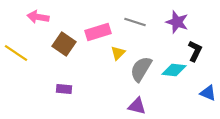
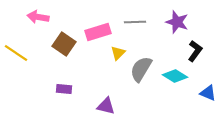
gray line: rotated 20 degrees counterclockwise
black L-shape: rotated 10 degrees clockwise
cyan diamond: moved 1 px right, 6 px down; rotated 25 degrees clockwise
purple triangle: moved 31 px left
